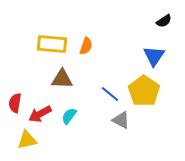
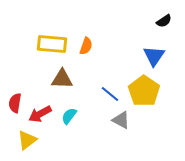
yellow triangle: rotated 25 degrees counterclockwise
